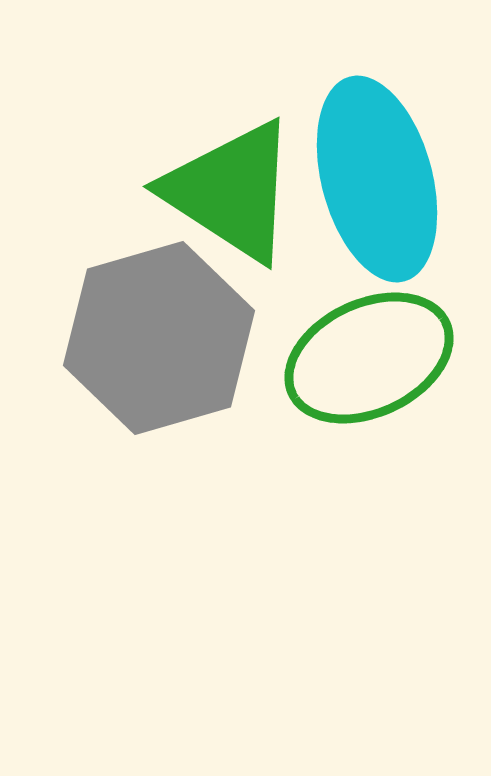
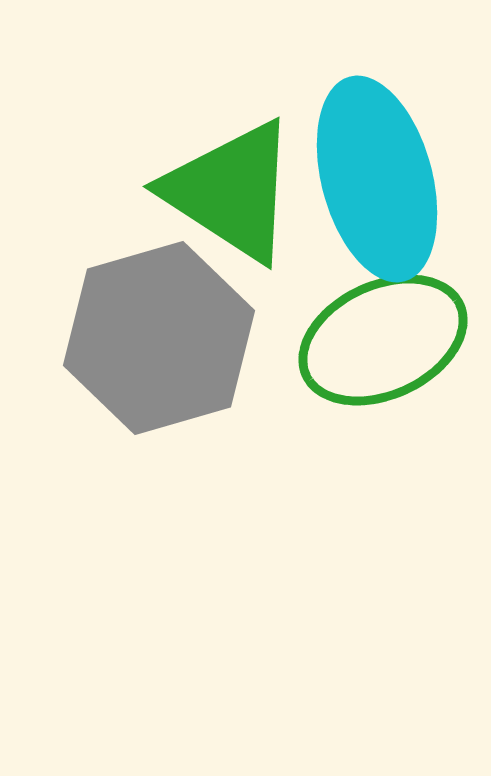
green ellipse: moved 14 px right, 18 px up
